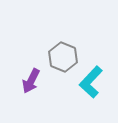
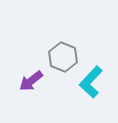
purple arrow: rotated 25 degrees clockwise
